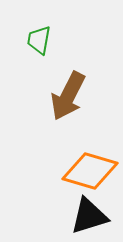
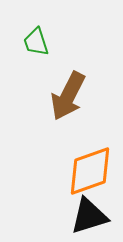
green trapezoid: moved 3 px left, 2 px down; rotated 28 degrees counterclockwise
orange diamond: rotated 36 degrees counterclockwise
